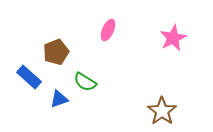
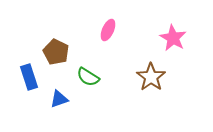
pink star: rotated 16 degrees counterclockwise
brown pentagon: rotated 25 degrees counterclockwise
blue rectangle: rotated 30 degrees clockwise
green semicircle: moved 3 px right, 5 px up
brown star: moved 11 px left, 34 px up
